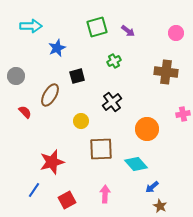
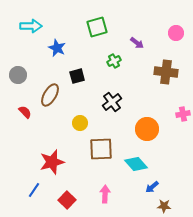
purple arrow: moved 9 px right, 12 px down
blue star: rotated 24 degrees counterclockwise
gray circle: moved 2 px right, 1 px up
yellow circle: moved 1 px left, 2 px down
red square: rotated 18 degrees counterclockwise
brown star: moved 4 px right; rotated 24 degrees counterclockwise
